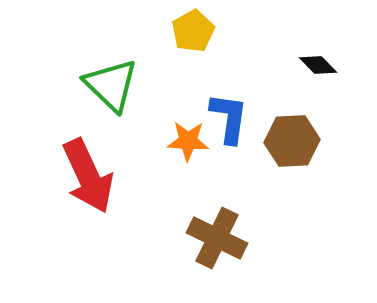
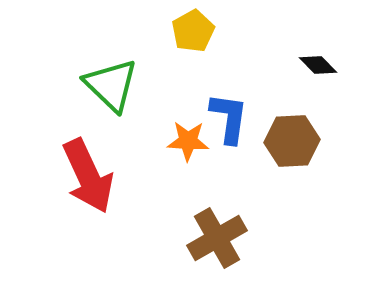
brown cross: rotated 34 degrees clockwise
